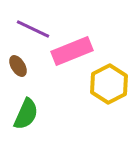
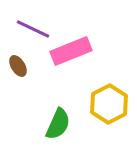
pink rectangle: moved 1 px left
yellow hexagon: moved 20 px down
green semicircle: moved 32 px right, 10 px down
